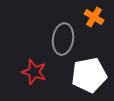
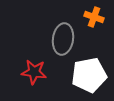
orange cross: rotated 12 degrees counterclockwise
red star: rotated 10 degrees counterclockwise
